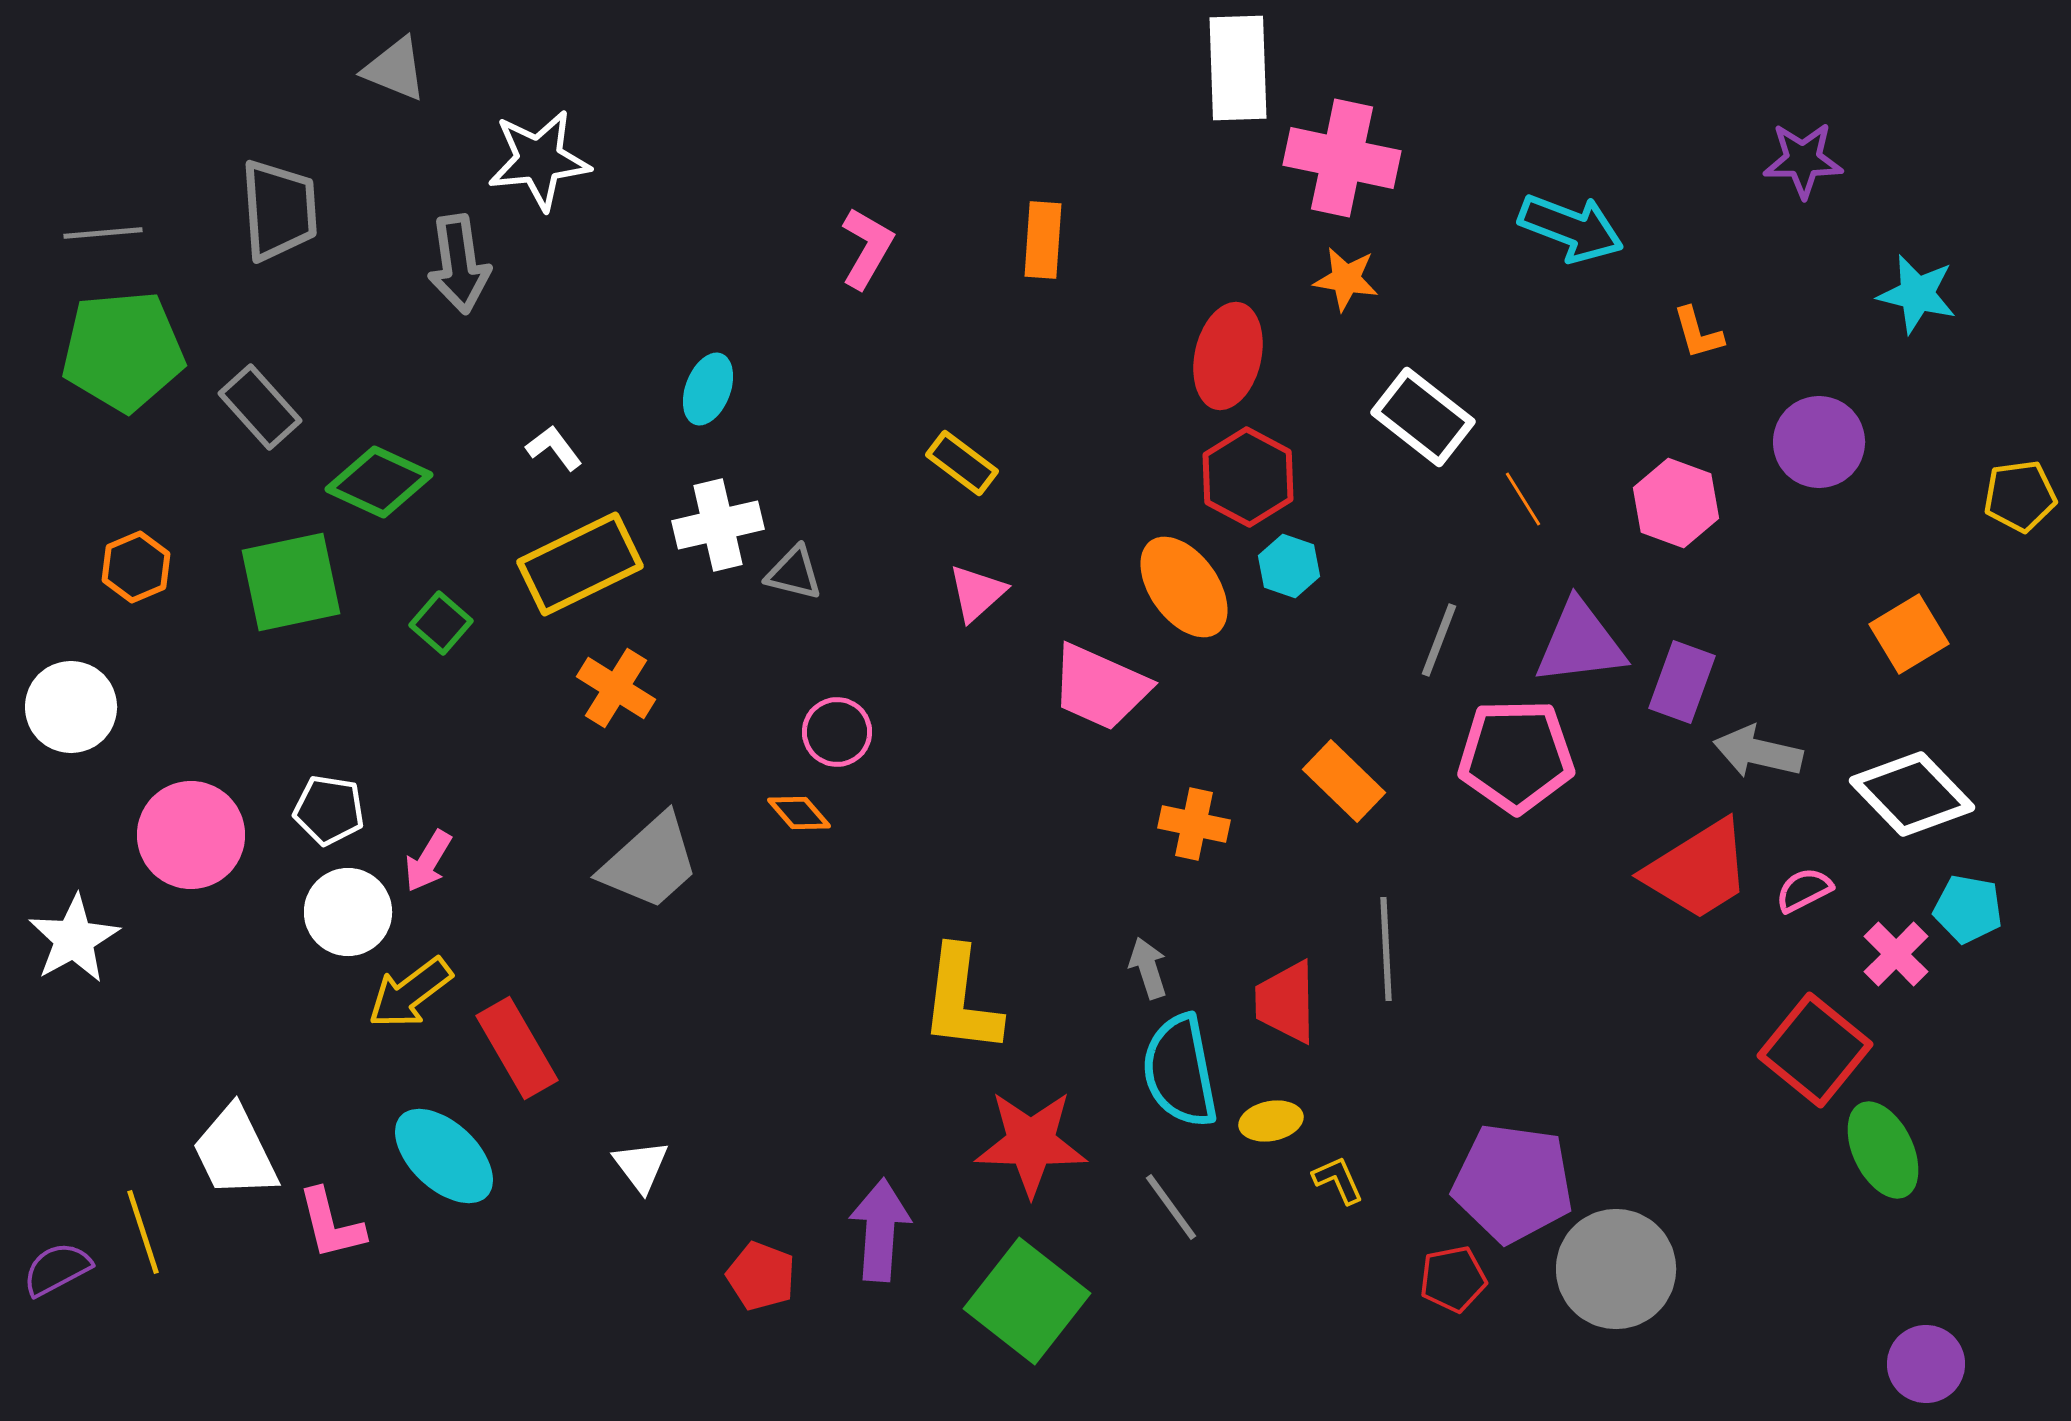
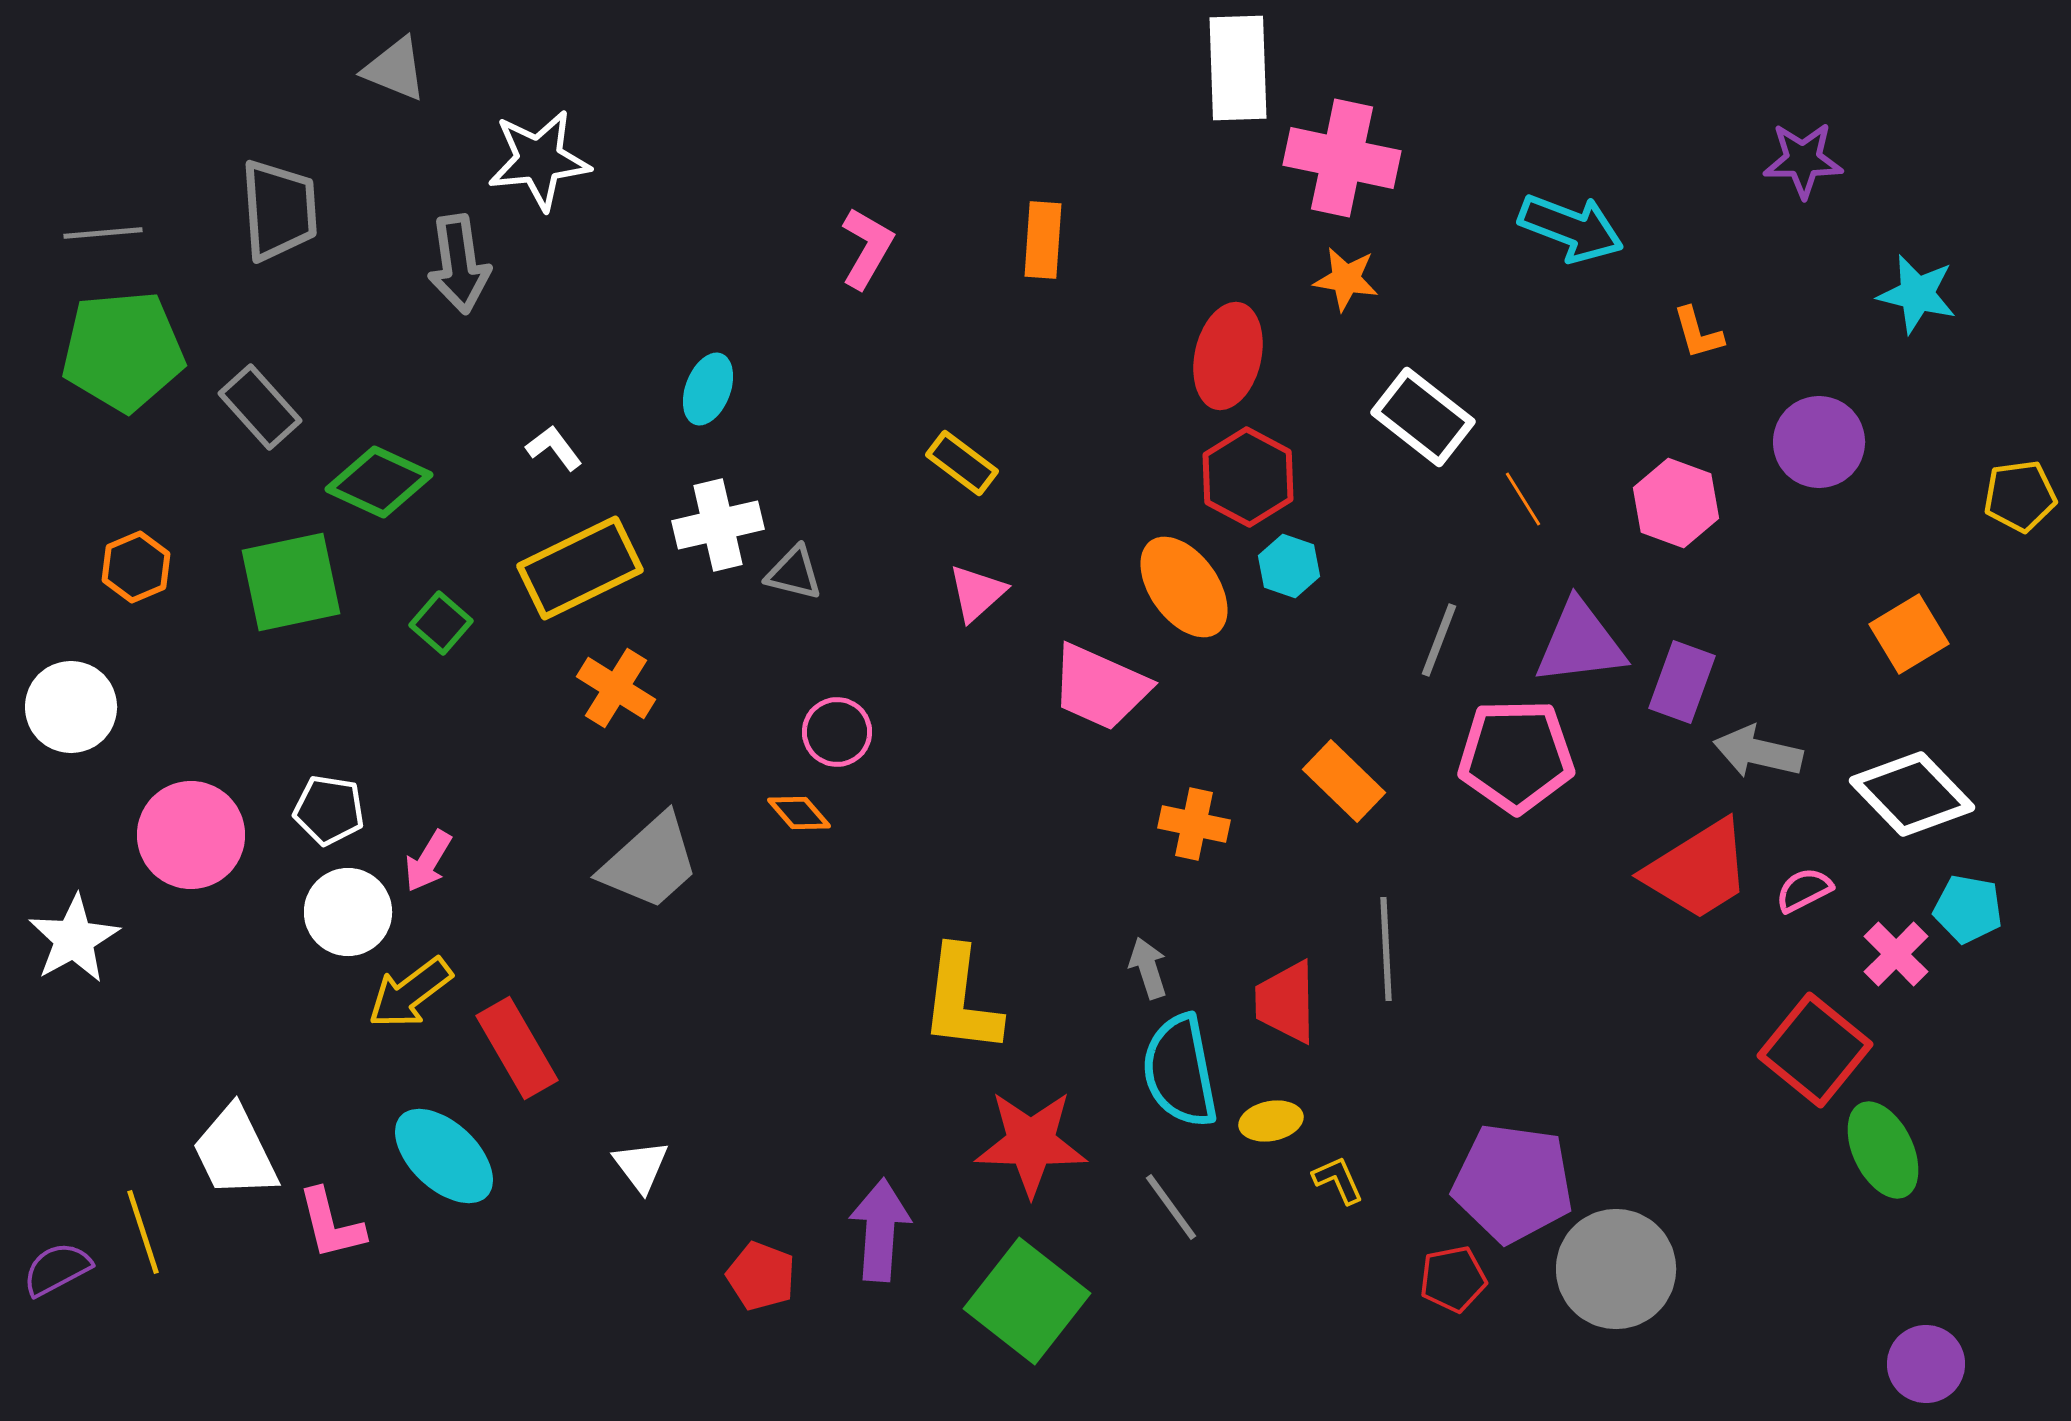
yellow rectangle at (580, 564): moved 4 px down
